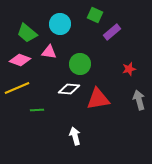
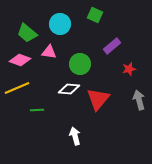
purple rectangle: moved 14 px down
red triangle: rotated 40 degrees counterclockwise
